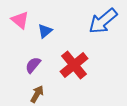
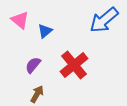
blue arrow: moved 1 px right, 1 px up
